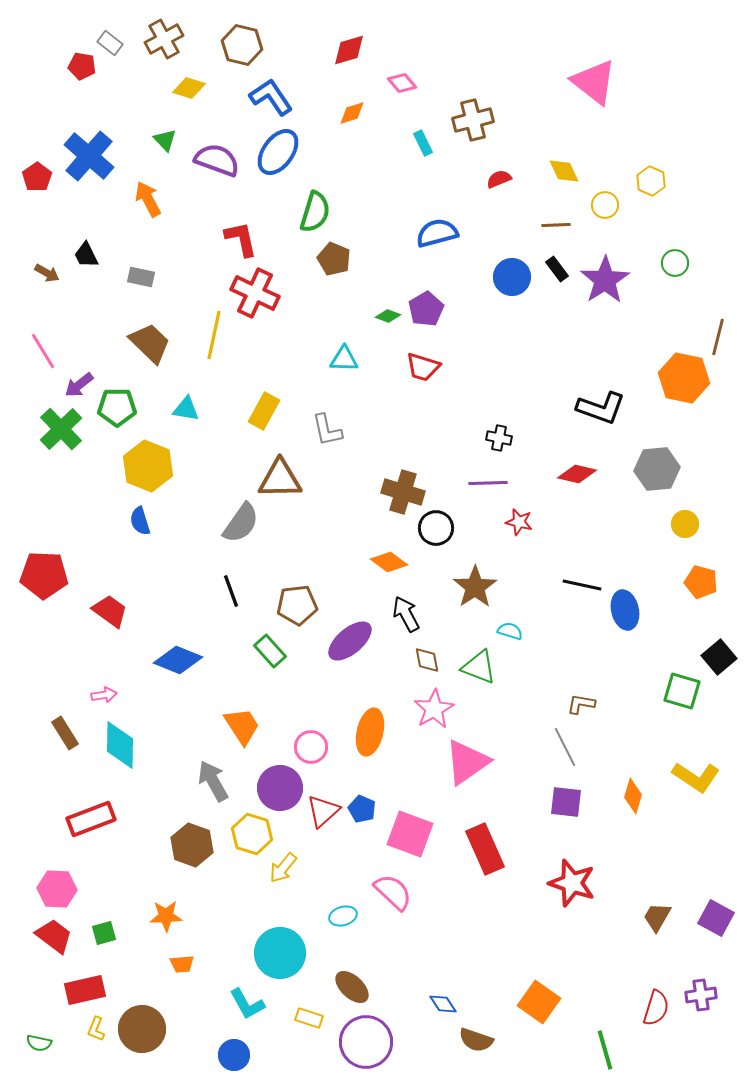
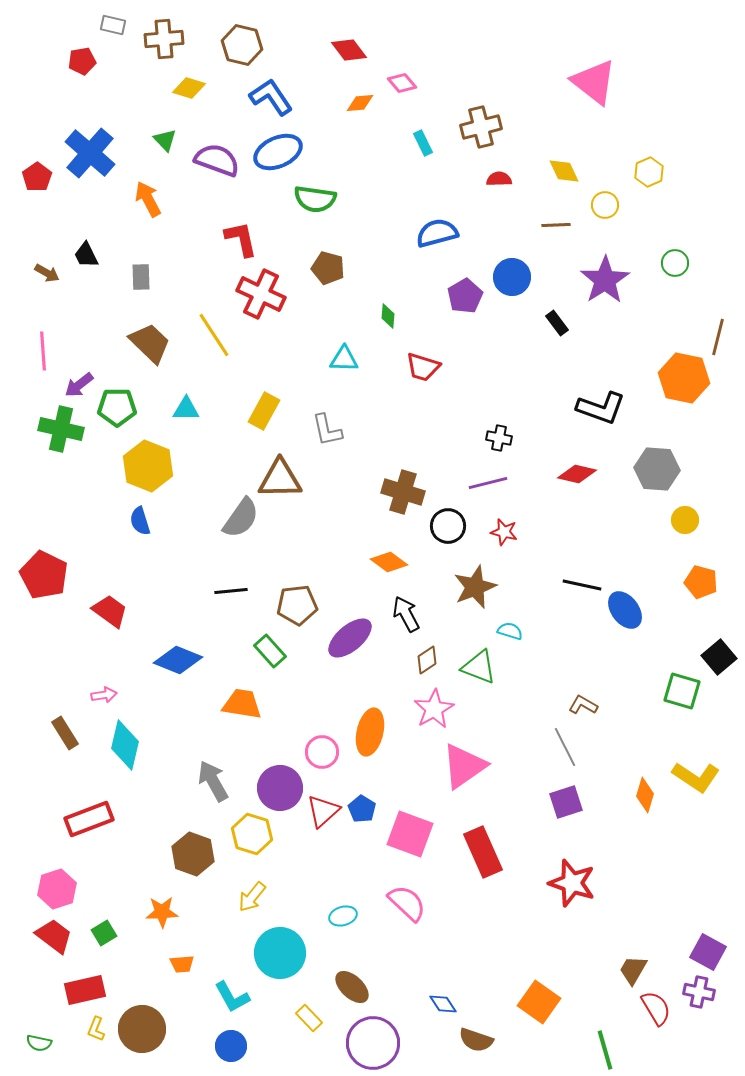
brown cross at (164, 39): rotated 24 degrees clockwise
gray rectangle at (110, 43): moved 3 px right, 18 px up; rotated 25 degrees counterclockwise
red diamond at (349, 50): rotated 69 degrees clockwise
red pentagon at (82, 66): moved 5 px up; rotated 20 degrees counterclockwise
orange diamond at (352, 113): moved 8 px right, 10 px up; rotated 12 degrees clockwise
brown cross at (473, 120): moved 8 px right, 7 px down
blue ellipse at (278, 152): rotated 30 degrees clockwise
blue cross at (89, 156): moved 1 px right, 3 px up
red semicircle at (499, 179): rotated 20 degrees clockwise
yellow hexagon at (651, 181): moved 2 px left, 9 px up; rotated 12 degrees clockwise
green semicircle at (315, 212): moved 13 px up; rotated 81 degrees clockwise
brown pentagon at (334, 259): moved 6 px left, 9 px down; rotated 8 degrees counterclockwise
black rectangle at (557, 269): moved 54 px down
gray rectangle at (141, 277): rotated 76 degrees clockwise
red cross at (255, 293): moved 6 px right, 1 px down
purple pentagon at (426, 309): moved 39 px right, 13 px up
green diamond at (388, 316): rotated 75 degrees clockwise
yellow line at (214, 335): rotated 45 degrees counterclockwise
pink line at (43, 351): rotated 27 degrees clockwise
cyan triangle at (186, 409): rotated 8 degrees counterclockwise
green cross at (61, 429): rotated 33 degrees counterclockwise
gray hexagon at (657, 469): rotated 9 degrees clockwise
purple line at (488, 483): rotated 12 degrees counterclockwise
red star at (519, 522): moved 15 px left, 10 px down
gray semicircle at (241, 523): moved 5 px up
yellow circle at (685, 524): moved 4 px up
black circle at (436, 528): moved 12 px right, 2 px up
red pentagon at (44, 575): rotated 24 degrees clockwise
brown star at (475, 587): rotated 12 degrees clockwise
black line at (231, 591): rotated 76 degrees counterclockwise
blue ellipse at (625, 610): rotated 24 degrees counterclockwise
purple ellipse at (350, 641): moved 3 px up
brown diamond at (427, 660): rotated 68 degrees clockwise
brown L-shape at (581, 704): moved 2 px right, 1 px down; rotated 20 degrees clockwise
orange trapezoid at (242, 726): moved 22 px up; rotated 48 degrees counterclockwise
cyan diamond at (120, 745): moved 5 px right; rotated 12 degrees clockwise
pink circle at (311, 747): moved 11 px right, 5 px down
pink triangle at (467, 762): moved 3 px left, 4 px down
orange diamond at (633, 796): moved 12 px right, 1 px up
purple square at (566, 802): rotated 24 degrees counterclockwise
blue pentagon at (362, 809): rotated 8 degrees clockwise
red rectangle at (91, 819): moved 2 px left
brown hexagon at (192, 845): moved 1 px right, 9 px down
red rectangle at (485, 849): moved 2 px left, 3 px down
yellow arrow at (283, 868): moved 31 px left, 29 px down
pink hexagon at (57, 889): rotated 21 degrees counterclockwise
pink semicircle at (393, 892): moved 14 px right, 11 px down
orange star at (166, 916): moved 4 px left, 4 px up
brown trapezoid at (657, 917): moved 24 px left, 53 px down
purple square at (716, 918): moved 8 px left, 34 px down
green square at (104, 933): rotated 15 degrees counterclockwise
purple cross at (701, 995): moved 2 px left, 3 px up; rotated 20 degrees clockwise
cyan L-shape at (247, 1004): moved 15 px left, 7 px up
red semicircle at (656, 1008): rotated 48 degrees counterclockwise
yellow rectangle at (309, 1018): rotated 28 degrees clockwise
purple circle at (366, 1042): moved 7 px right, 1 px down
blue circle at (234, 1055): moved 3 px left, 9 px up
